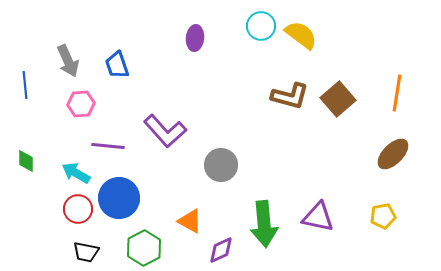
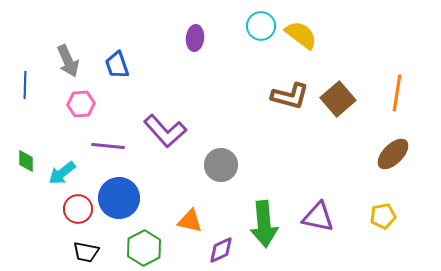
blue line: rotated 8 degrees clockwise
cyan arrow: moved 14 px left; rotated 68 degrees counterclockwise
orange triangle: rotated 16 degrees counterclockwise
